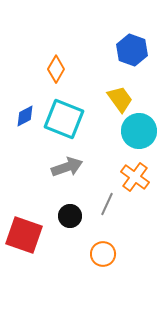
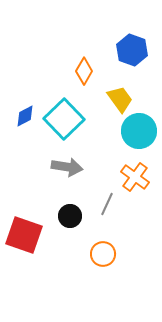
orange diamond: moved 28 px right, 2 px down
cyan square: rotated 24 degrees clockwise
gray arrow: rotated 28 degrees clockwise
